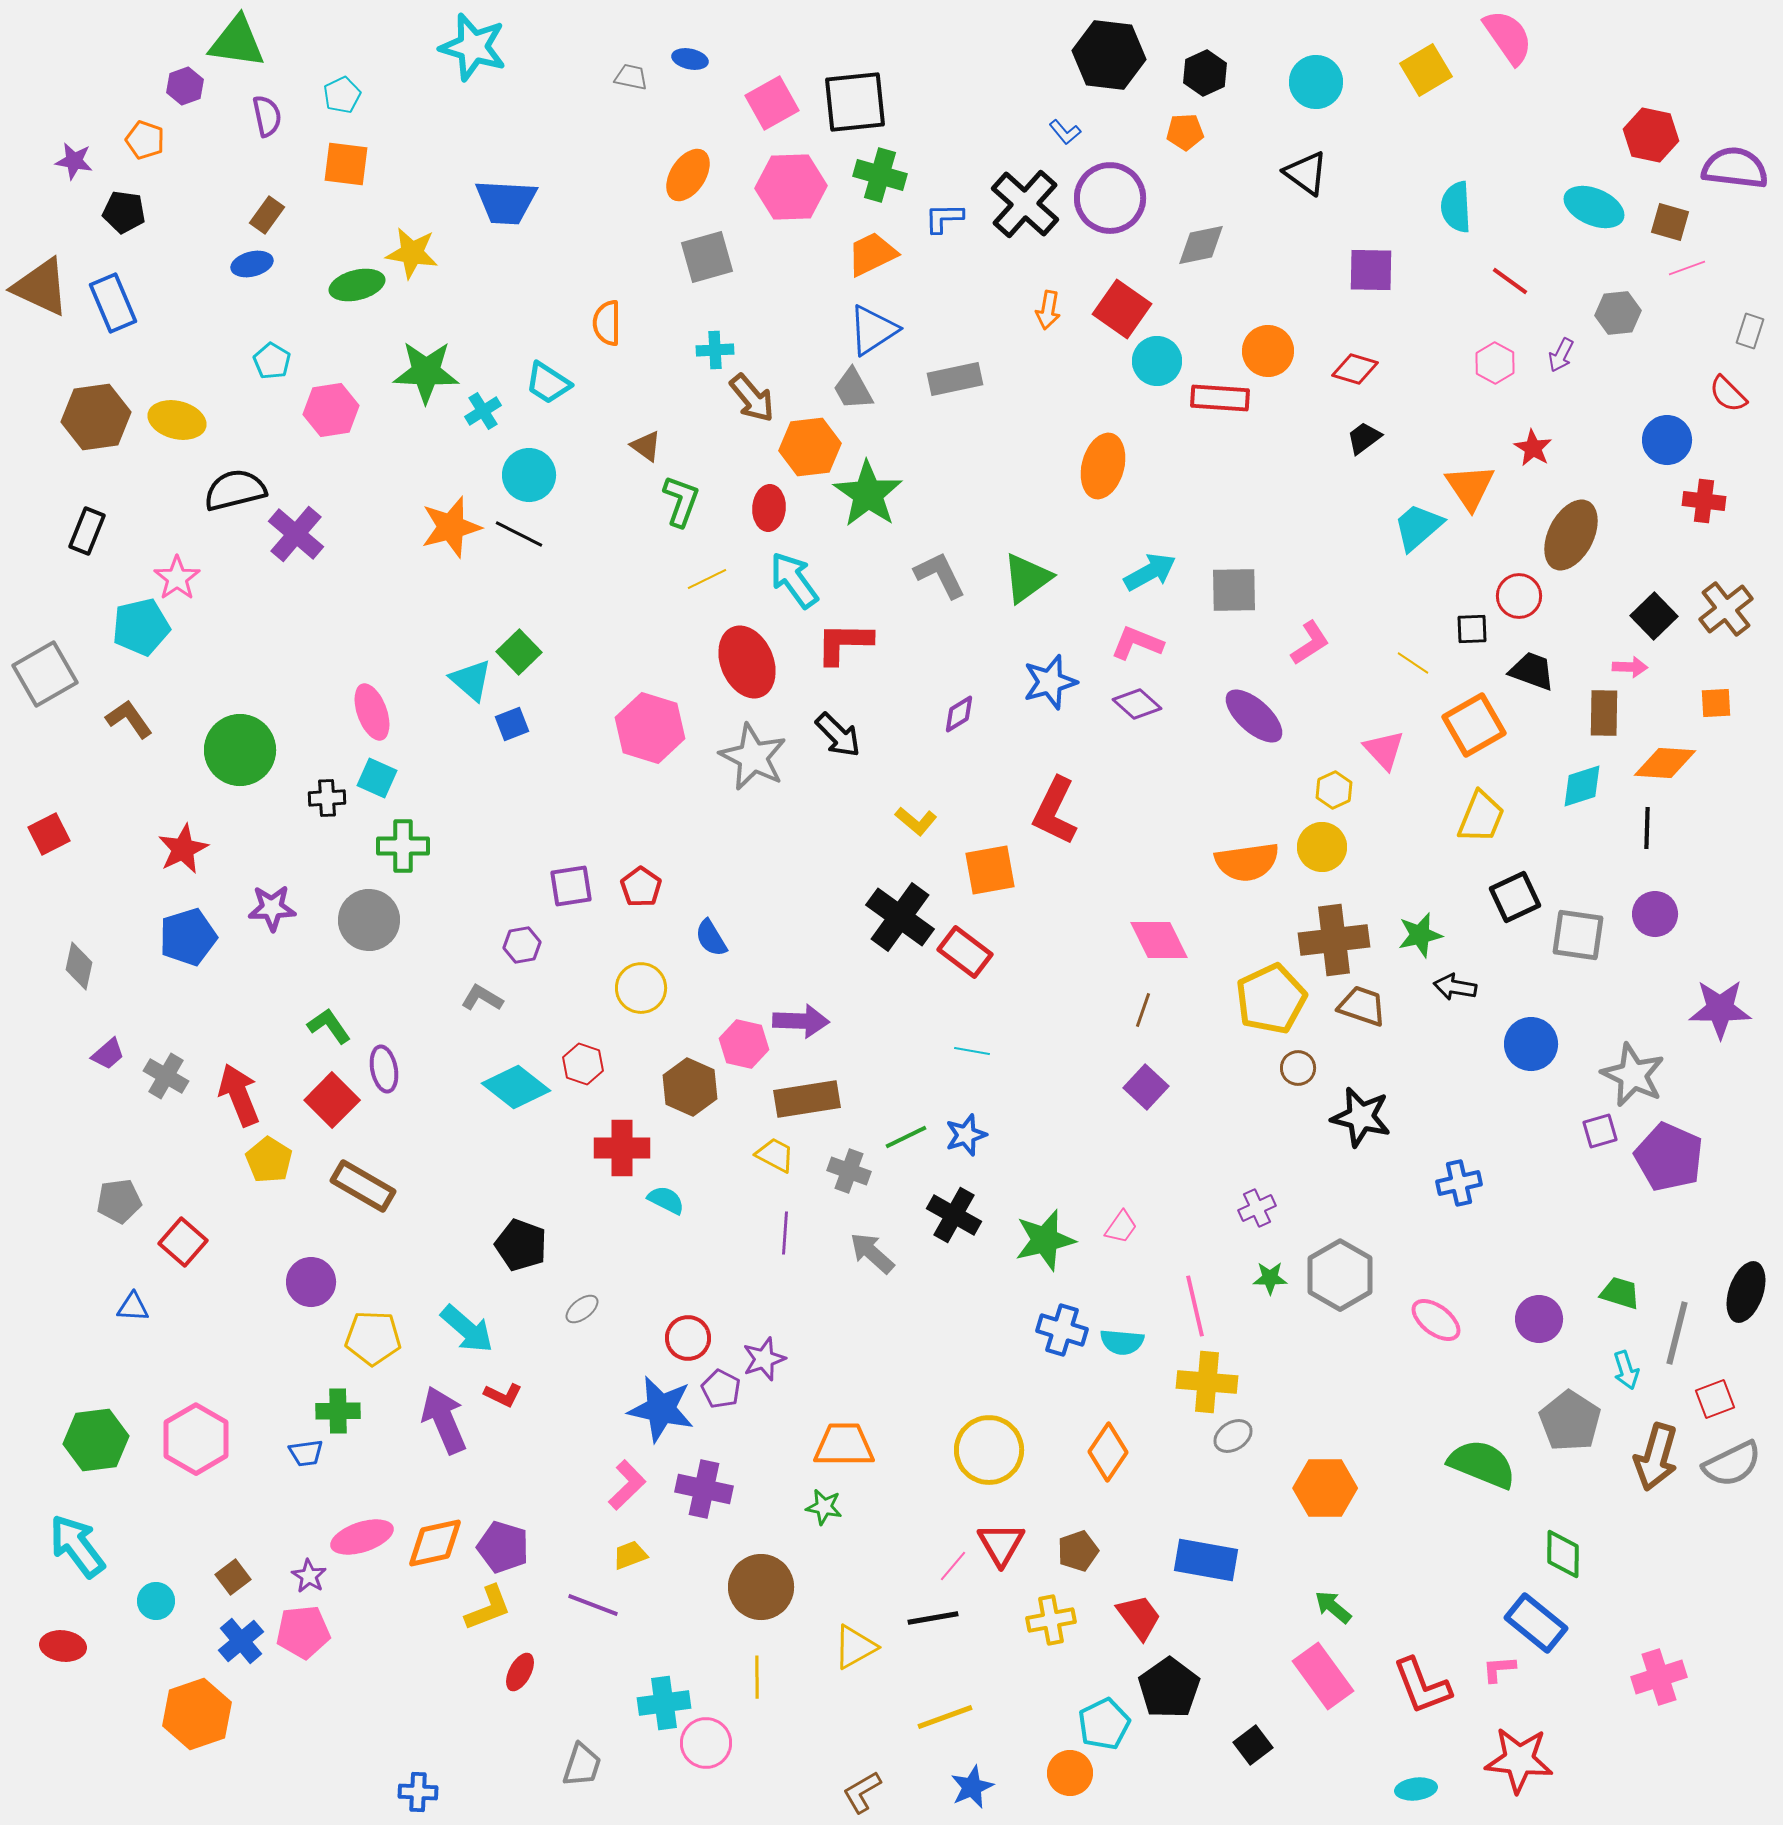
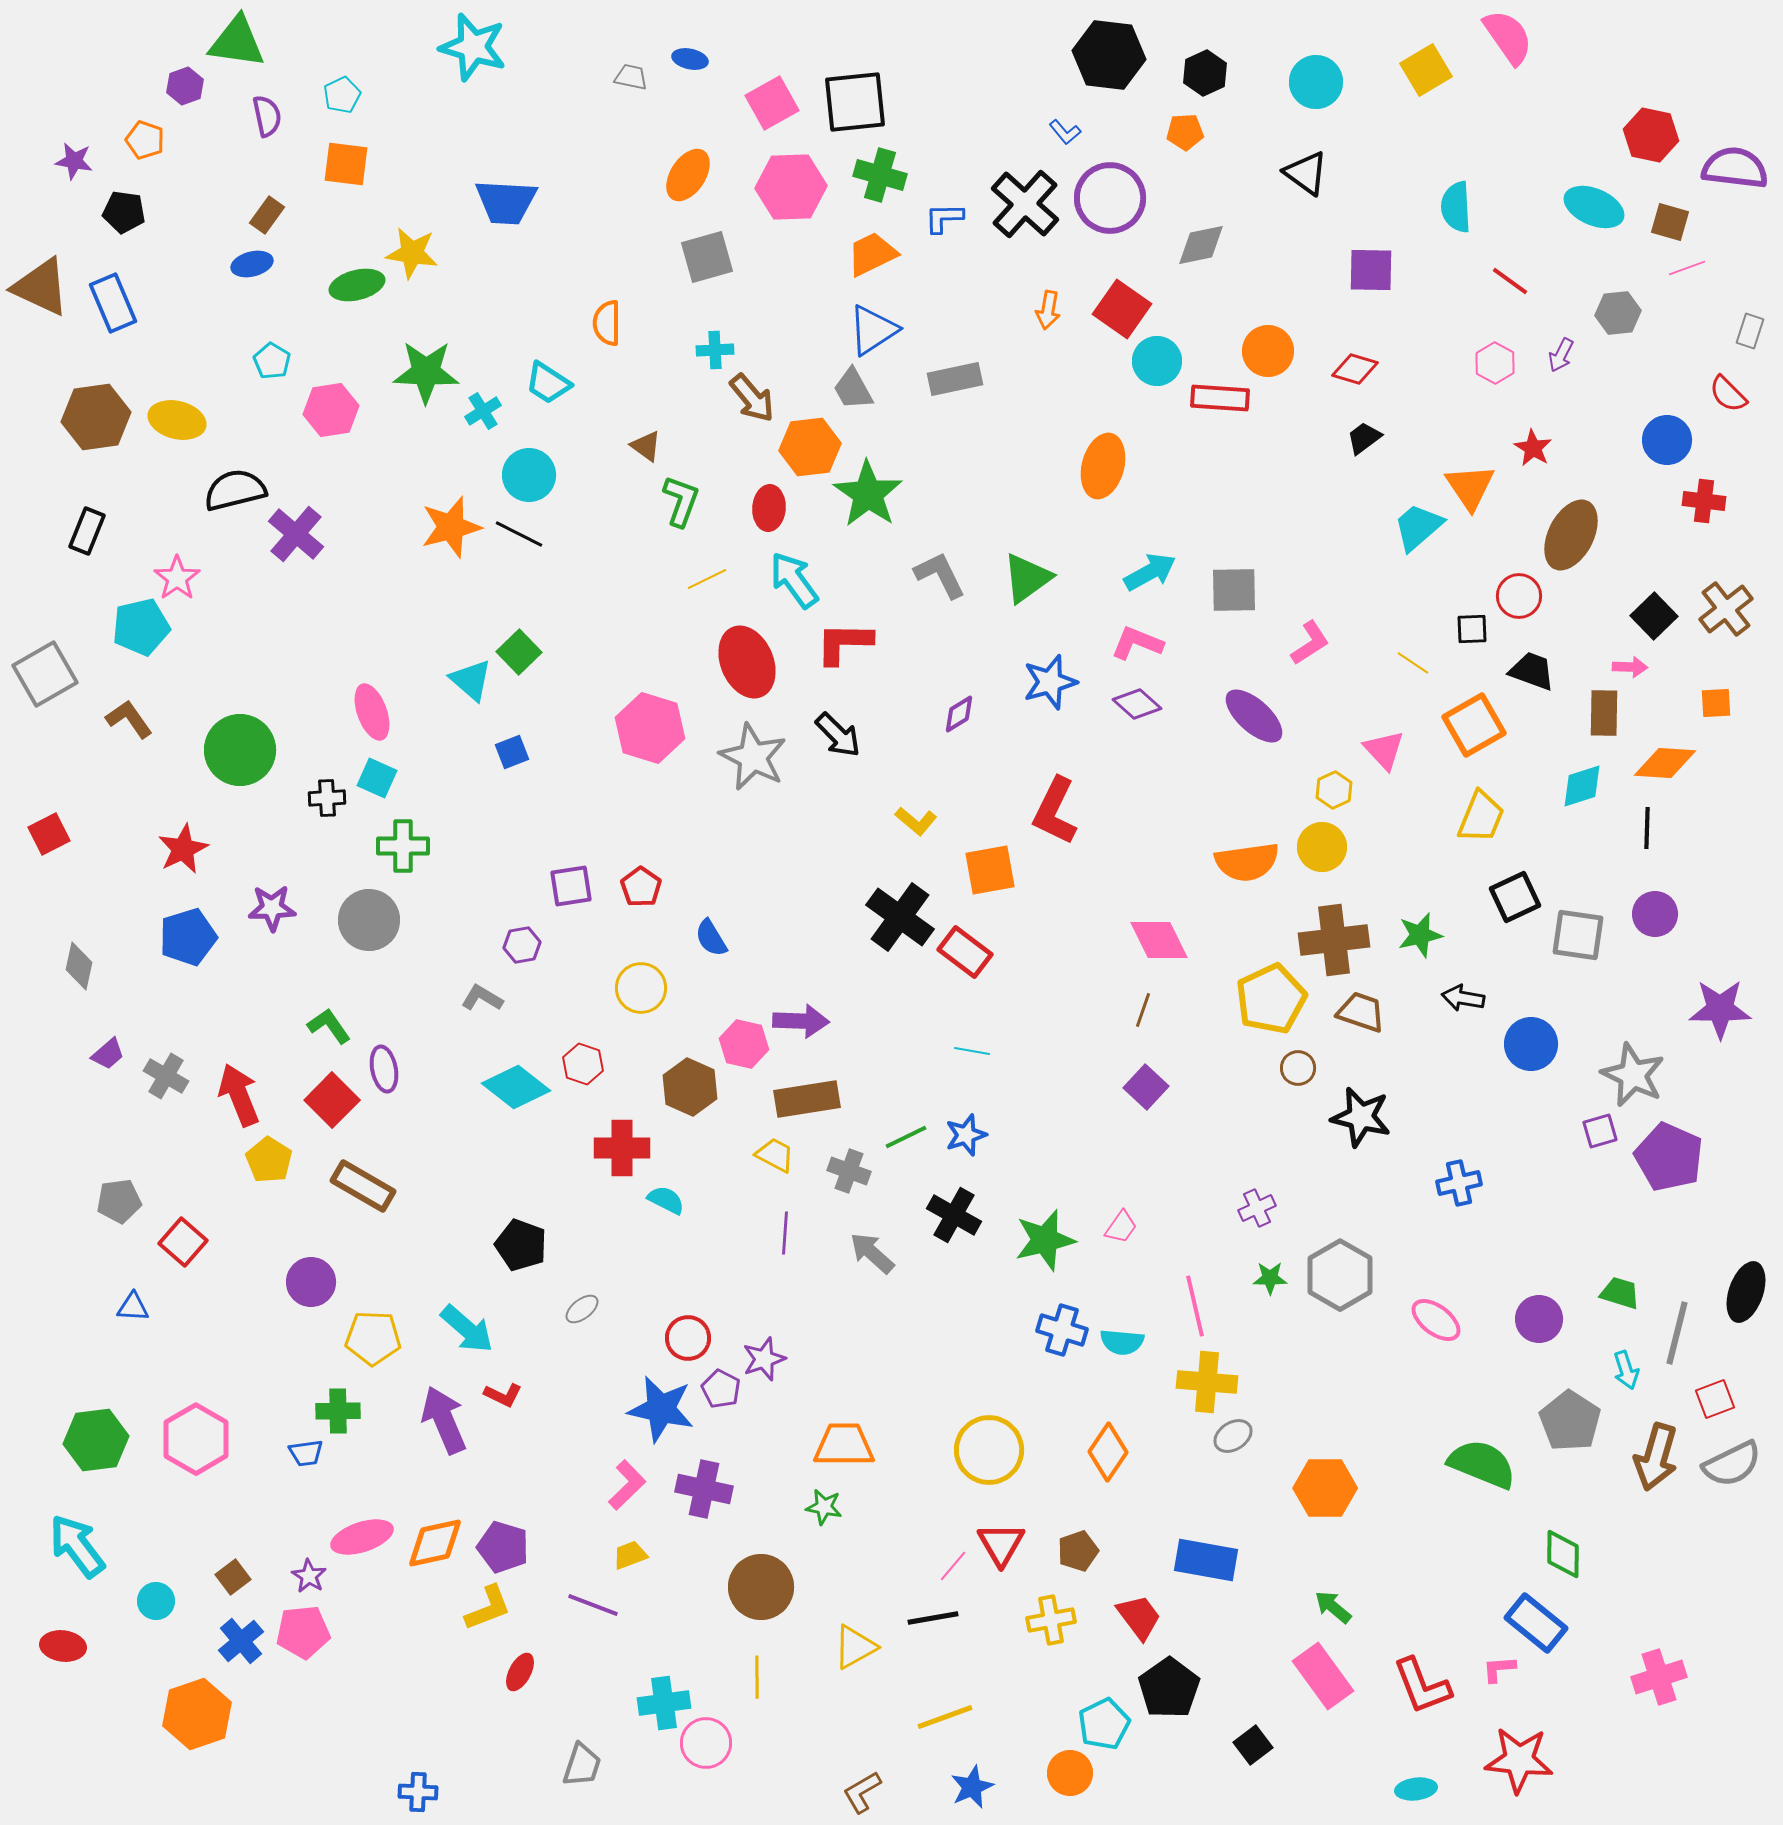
blue square at (512, 724): moved 28 px down
black arrow at (1455, 987): moved 8 px right, 11 px down
brown trapezoid at (1362, 1006): moved 1 px left, 6 px down
